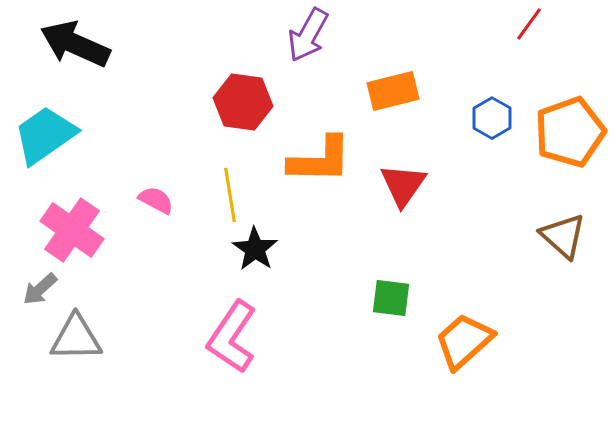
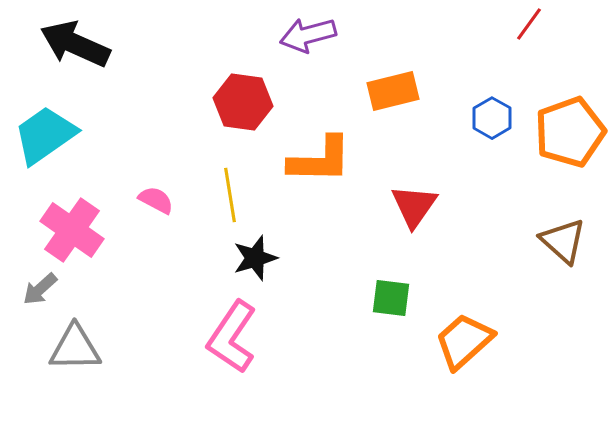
purple arrow: rotated 46 degrees clockwise
red triangle: moved 11 px right, 21 px down
brown triangle: moved 5 px down
black star: moved 9 px down; rotated 21 degrees clockwise
gray triangle: moved 1 px left, 10 px down
